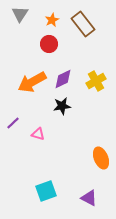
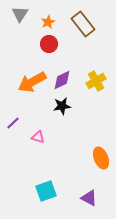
orange star: moved 4 px left, 2 px down
purple diamond: moved 1 px left, 1 px down
pink triangle: moved 3 px down
